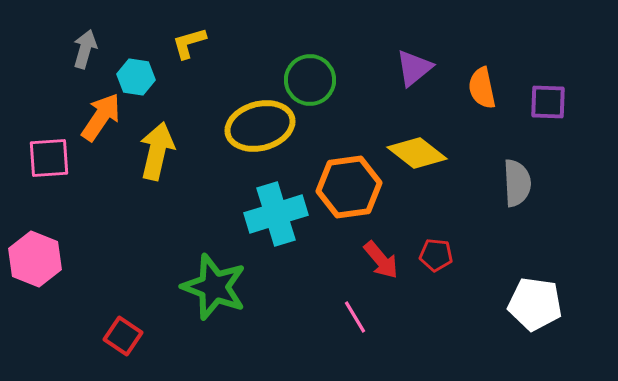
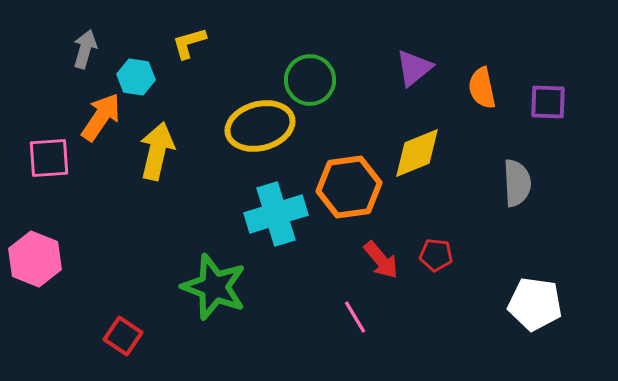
yellow diamond: rotated 60 degrees counterclockwise
